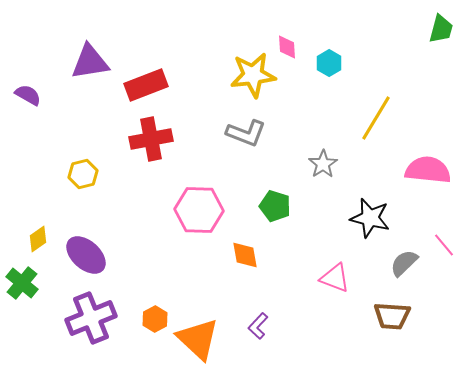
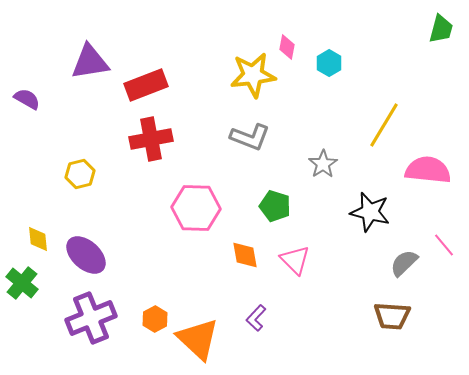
pink diamond: rotated 15 degrees clockwise
purple semicircle: moved 1 px left, 4 px down
yellow line: moved 8 px right, 7 px down
gray L-shape: moved 4 px right, 4 px down
yellow hexagon: moved 3 px left
pink hexagon: moved 3 px left, 2 px up
black star: moved 6 px up
yellow diamond: rotated 60 degrees counterclockwise
pink triangle: moved 40 px left, 18 px up; rotated 24 degrees clockwise
purple L-shape: moved 2 px left, 8 px up
